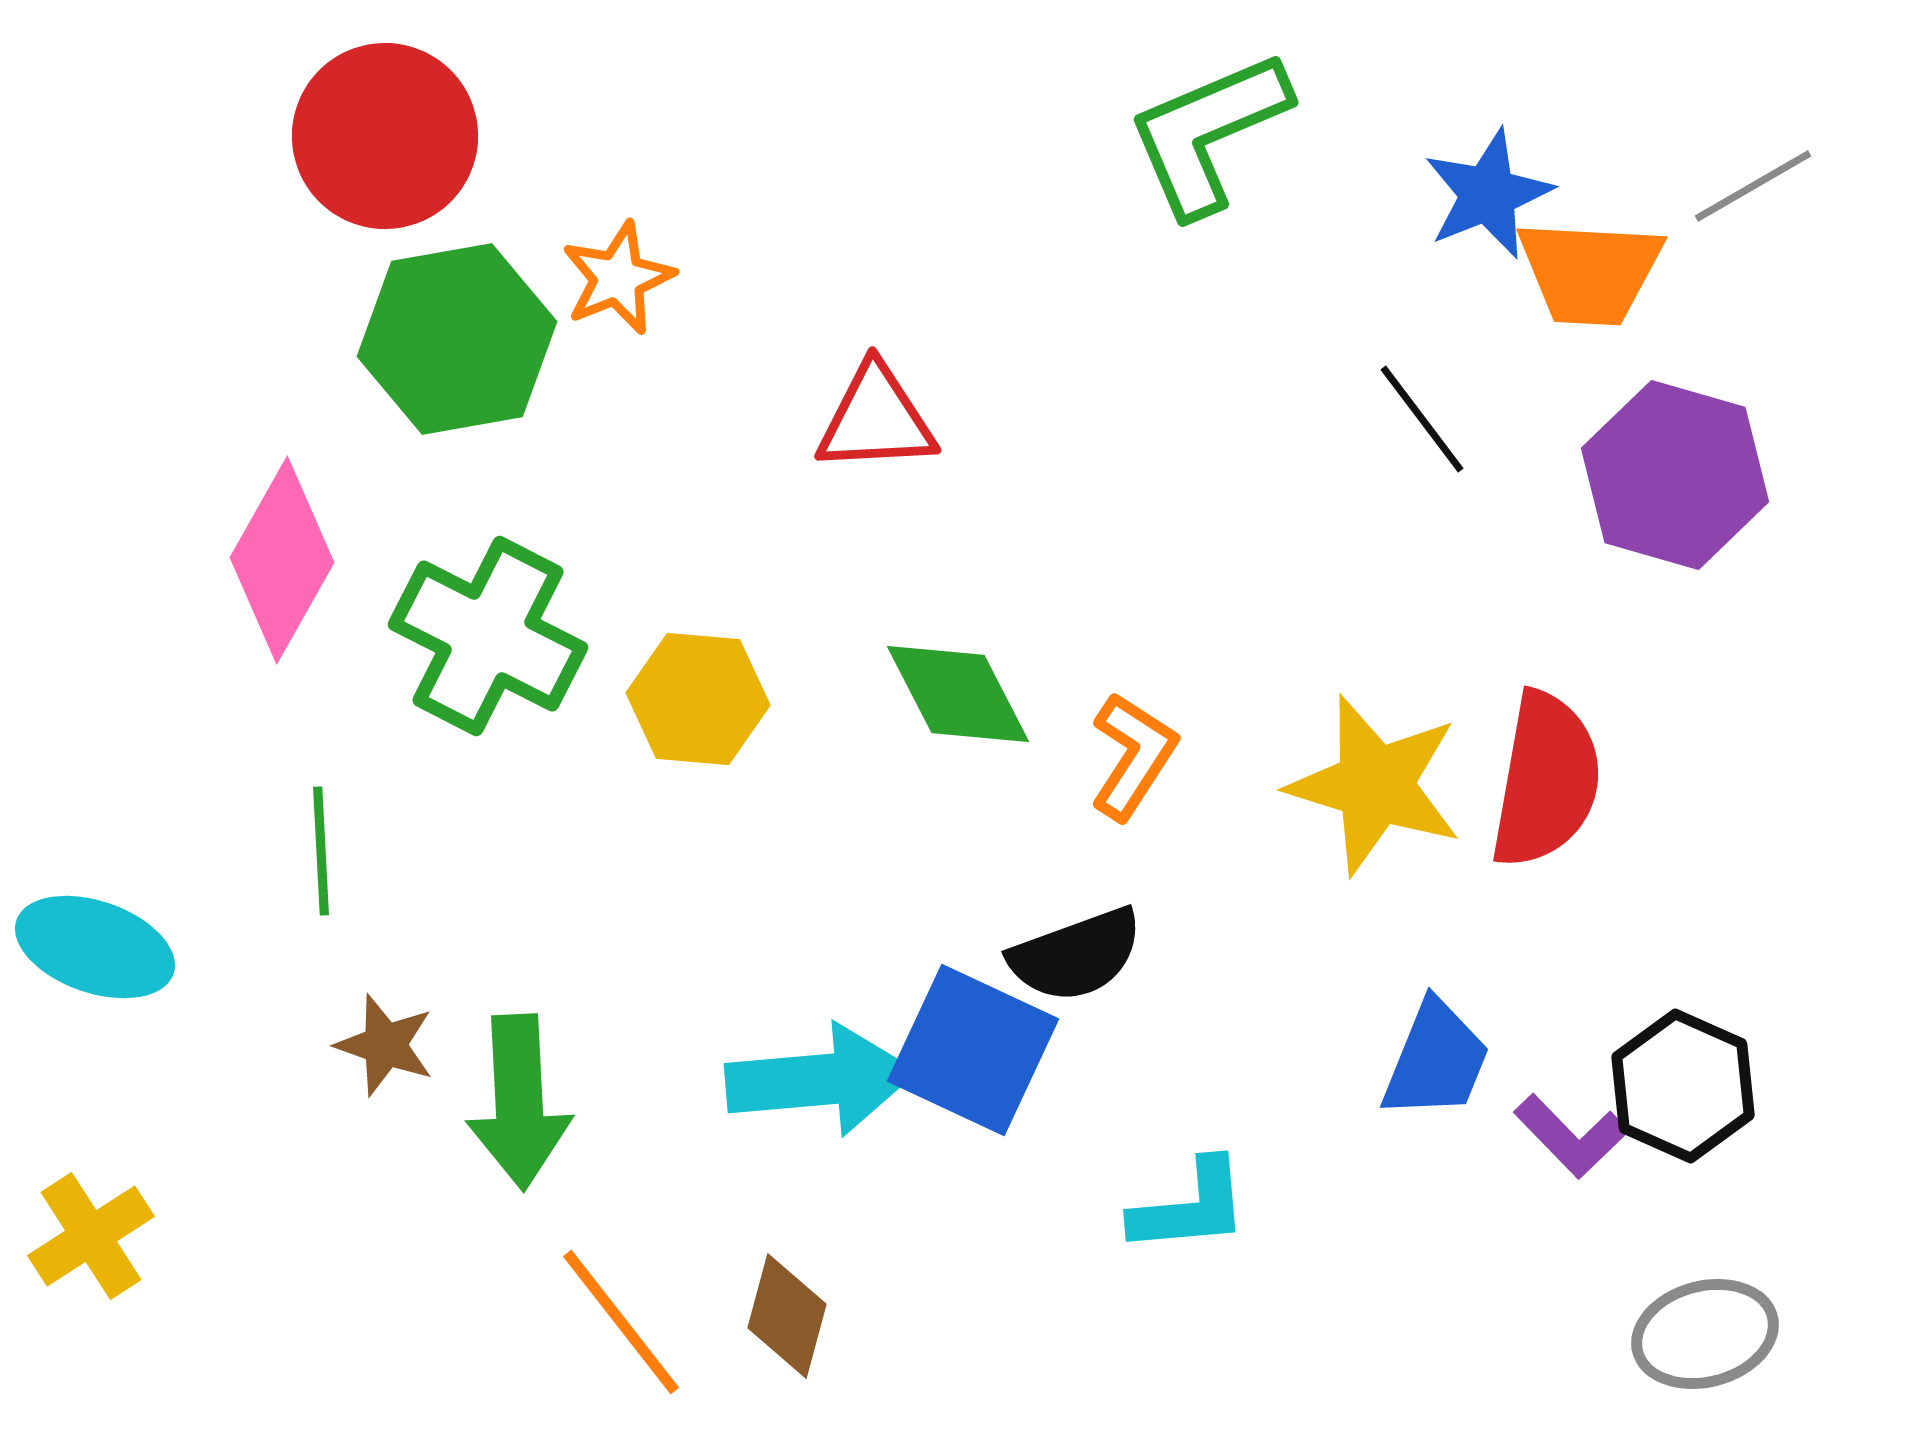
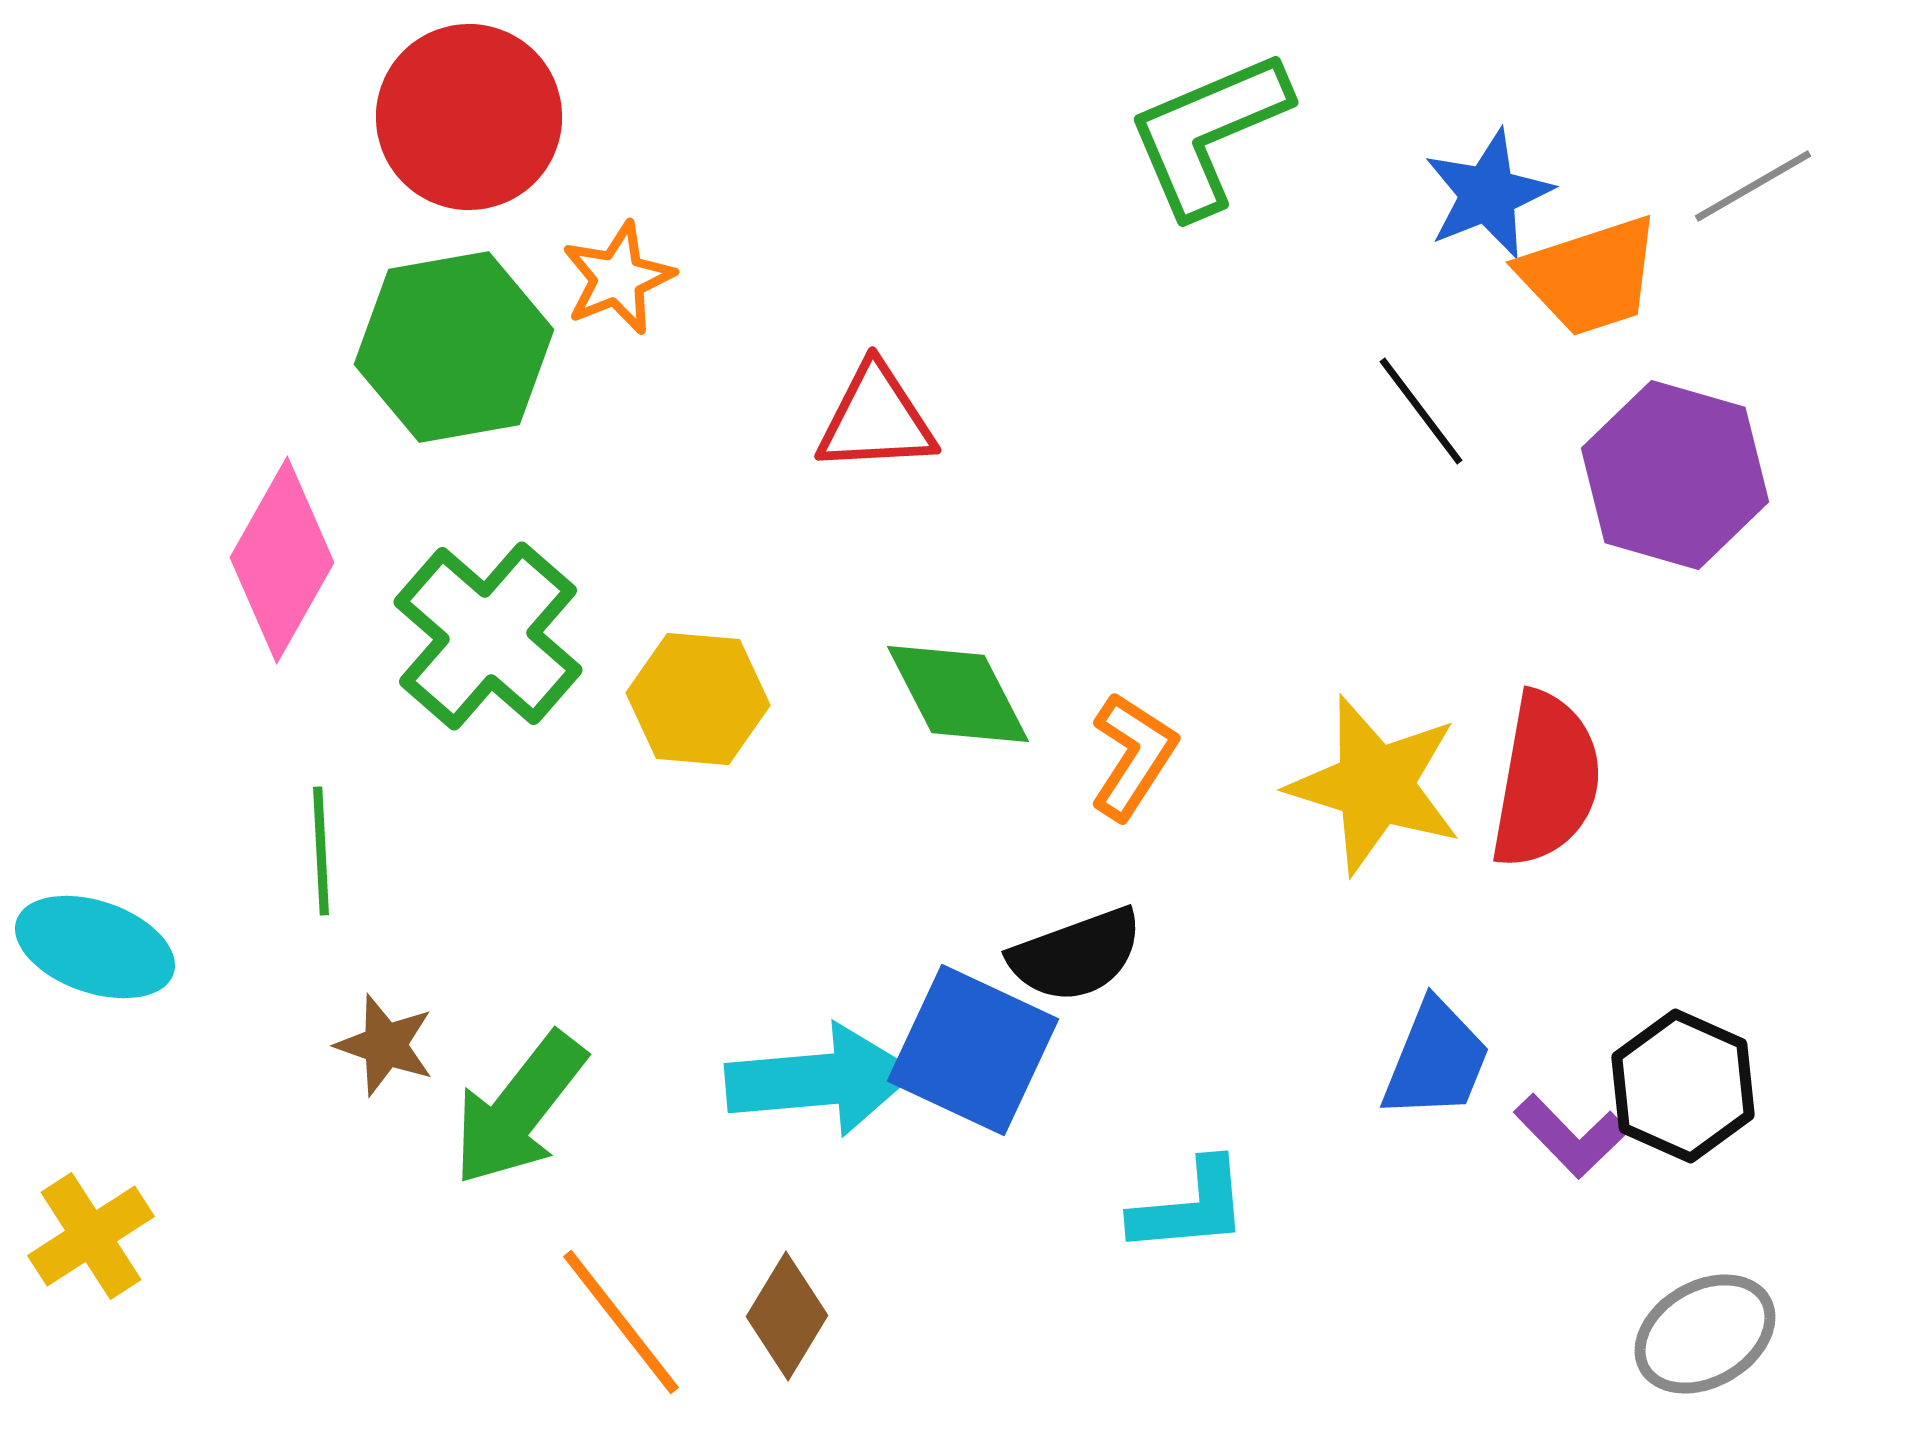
red circle: moved 84 px right, 19 px up
orange trapezoid: moved 4 px down; rotated 21 degrees counterclockwise
green hexagon: moved 3 px left, 8 px down
black line: moved 1 px left, 8 px up
green cross: rotated 14 degrees clockwise
green arrow: moved 7 px down; rotated 41 degrees clockwise
brown diamond: rotated 16 degrees clockwise
gray ellipse: rotated 15 degrees counterclockwise
